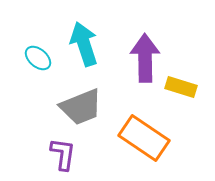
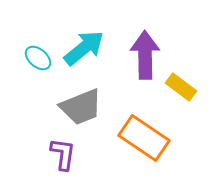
cyan arrow: moved 4 px down; rotated 69 degrees clockwise
purple arrow: moved 3 px up
yellow rectangle: rotated 20 degrees clockwise
